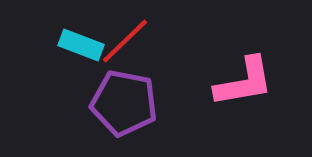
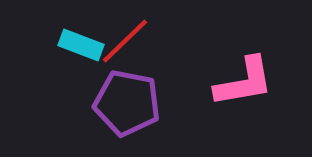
purple pentagon: moved 3 px right
